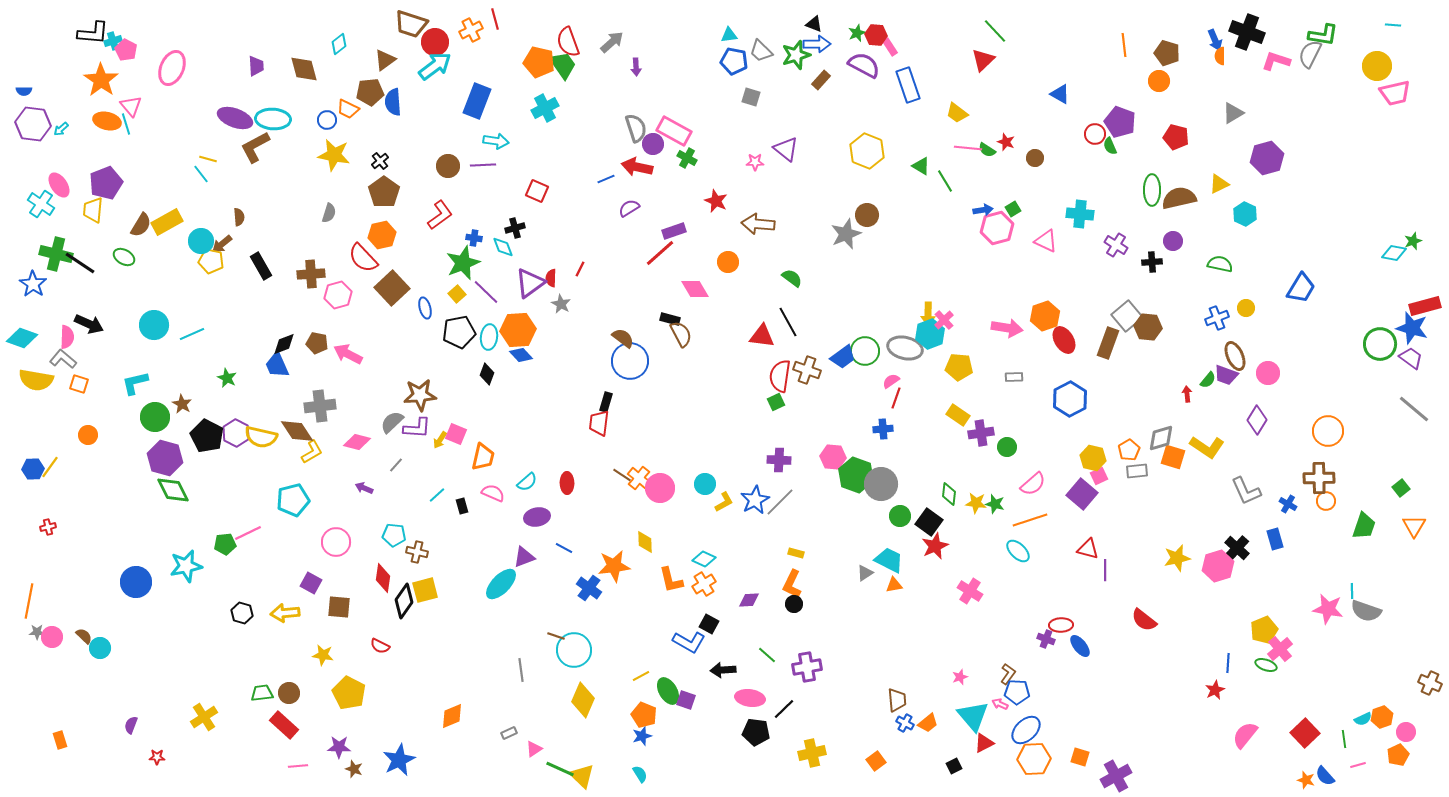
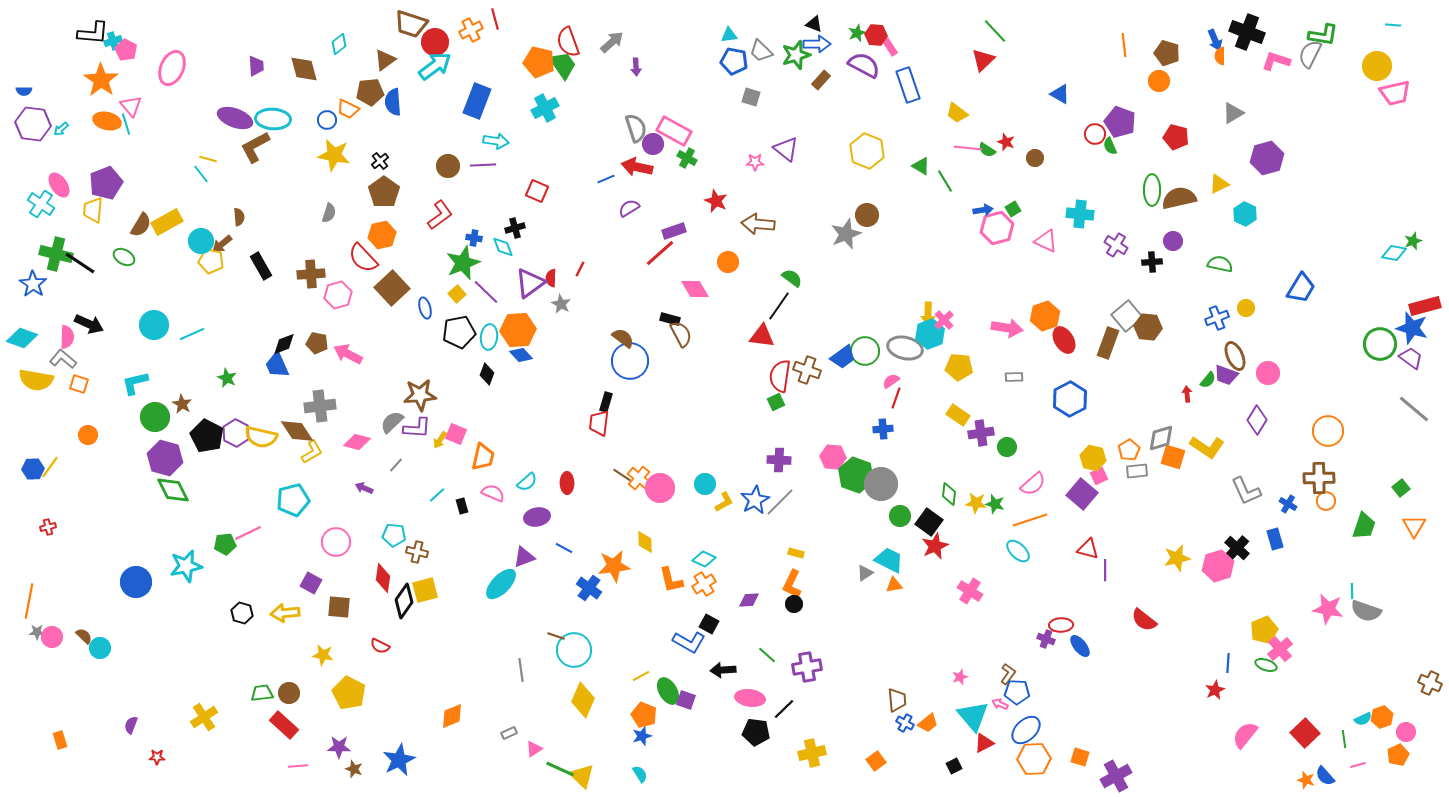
black line at (788, 322): moved 9 px left, 16 px up; rotated 64 degrees clockwise
